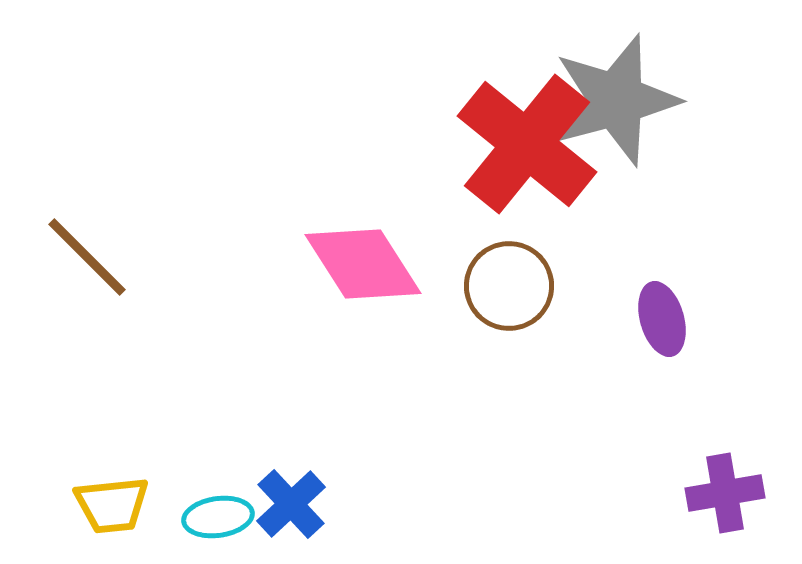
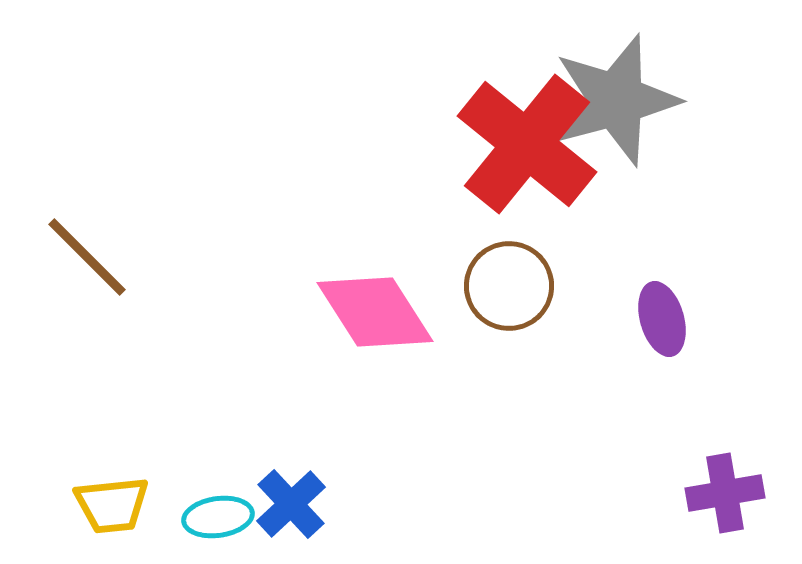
pink diamond: moved 12 px right, 48 px down
